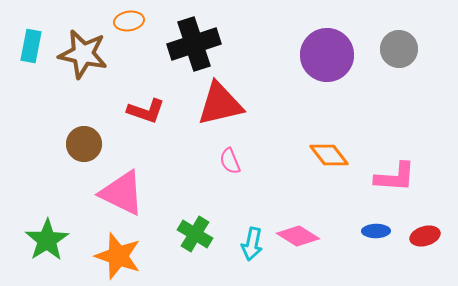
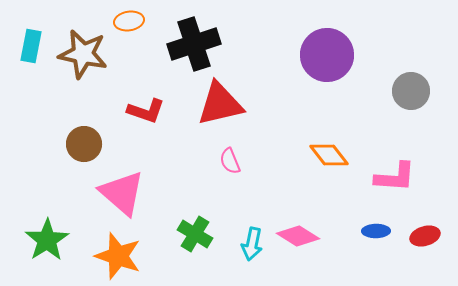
gray circle: moved 12 px right, 42 px down
pink triangle: rotated 15 degrees clockwise
